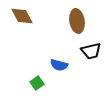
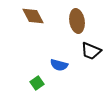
brown diamond: moved 11 px right
black trapezoid: rotated 35 degrees clockwise
